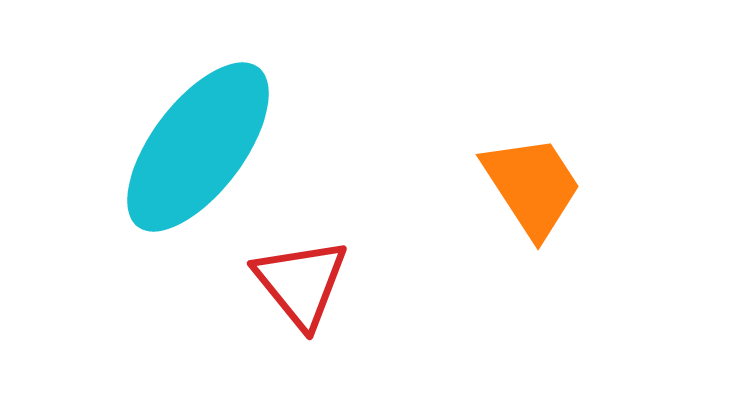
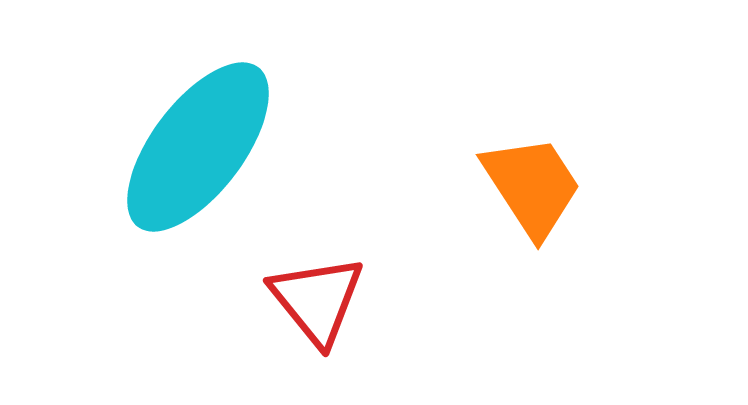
red triangle: moved 16 px right, 17 px down
